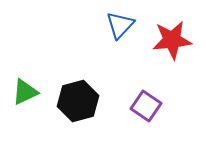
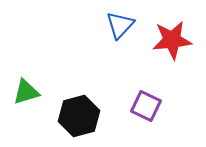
green triangle: moved 1 px right; rotated 8 degrees clockwise
black hexagon: moved 1 px right, 15 px down
purple square: rotated 8 degrees counterclockwise
